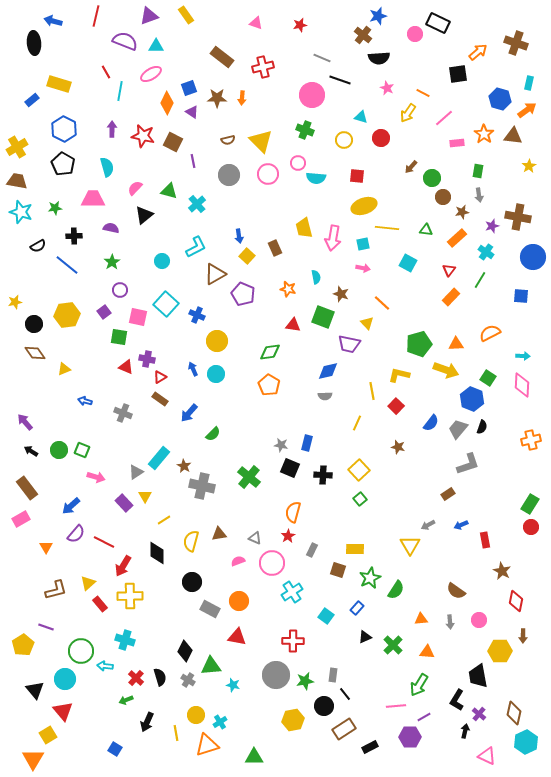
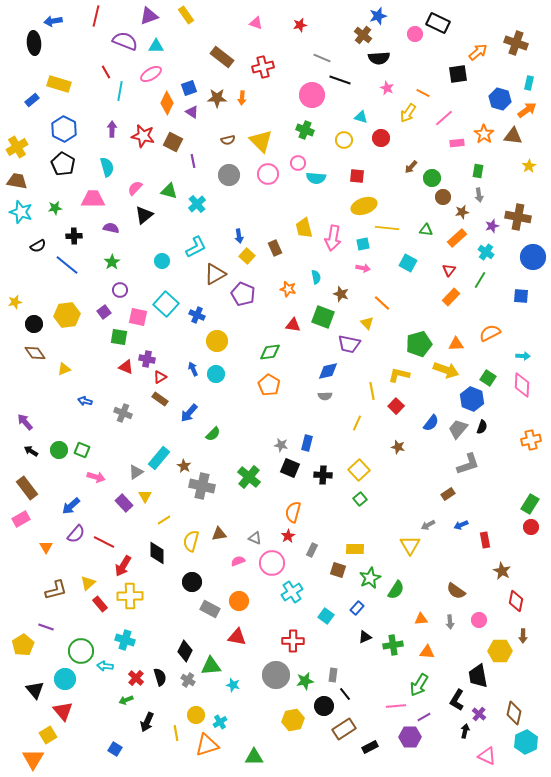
blue arrow at (53, 21): rotated 24 degrees counterclockwise
green cross at (393, 645): rotated 36 degrees clockwise
